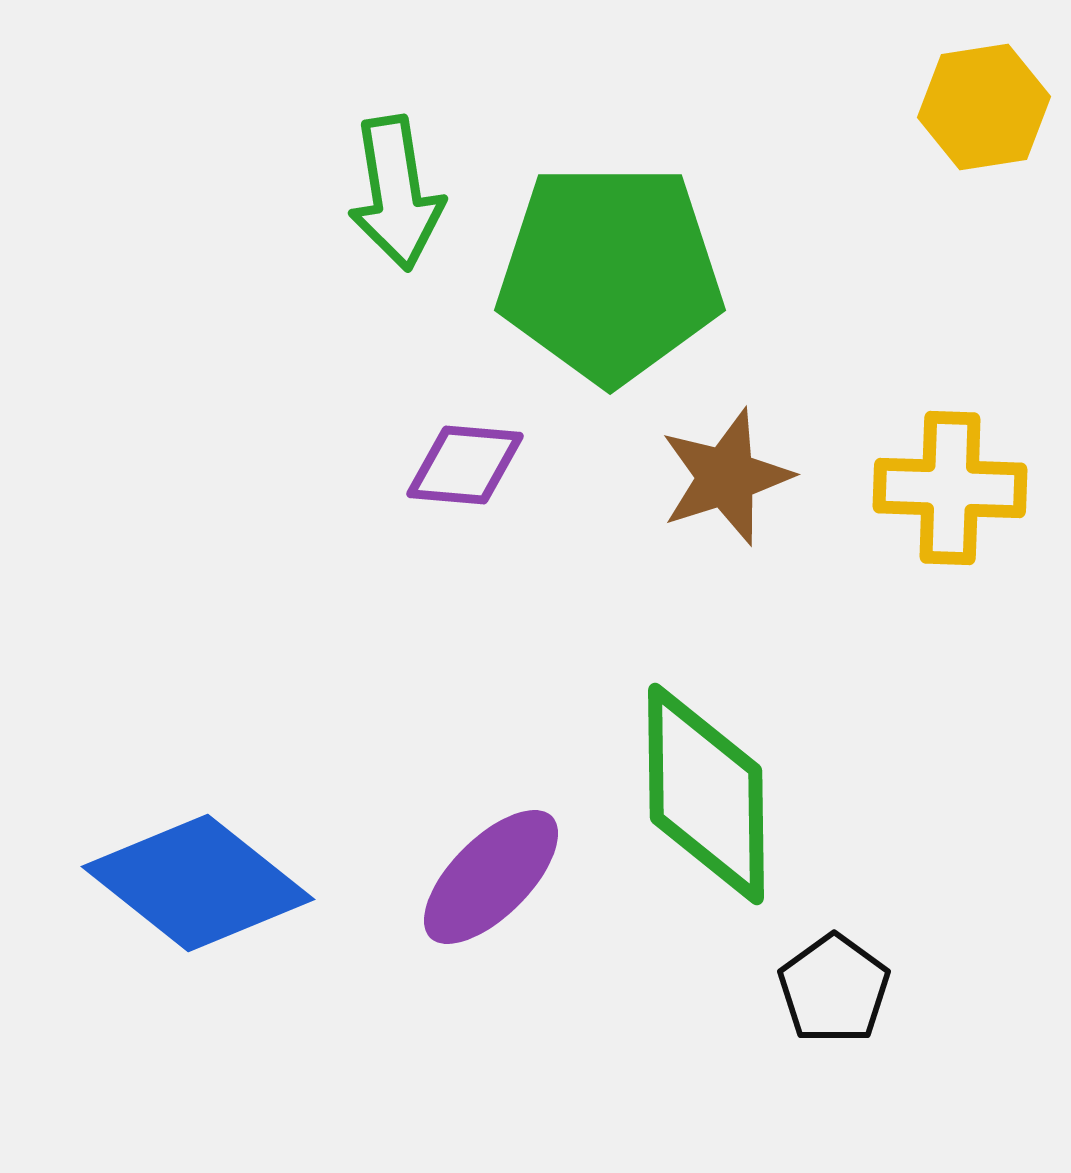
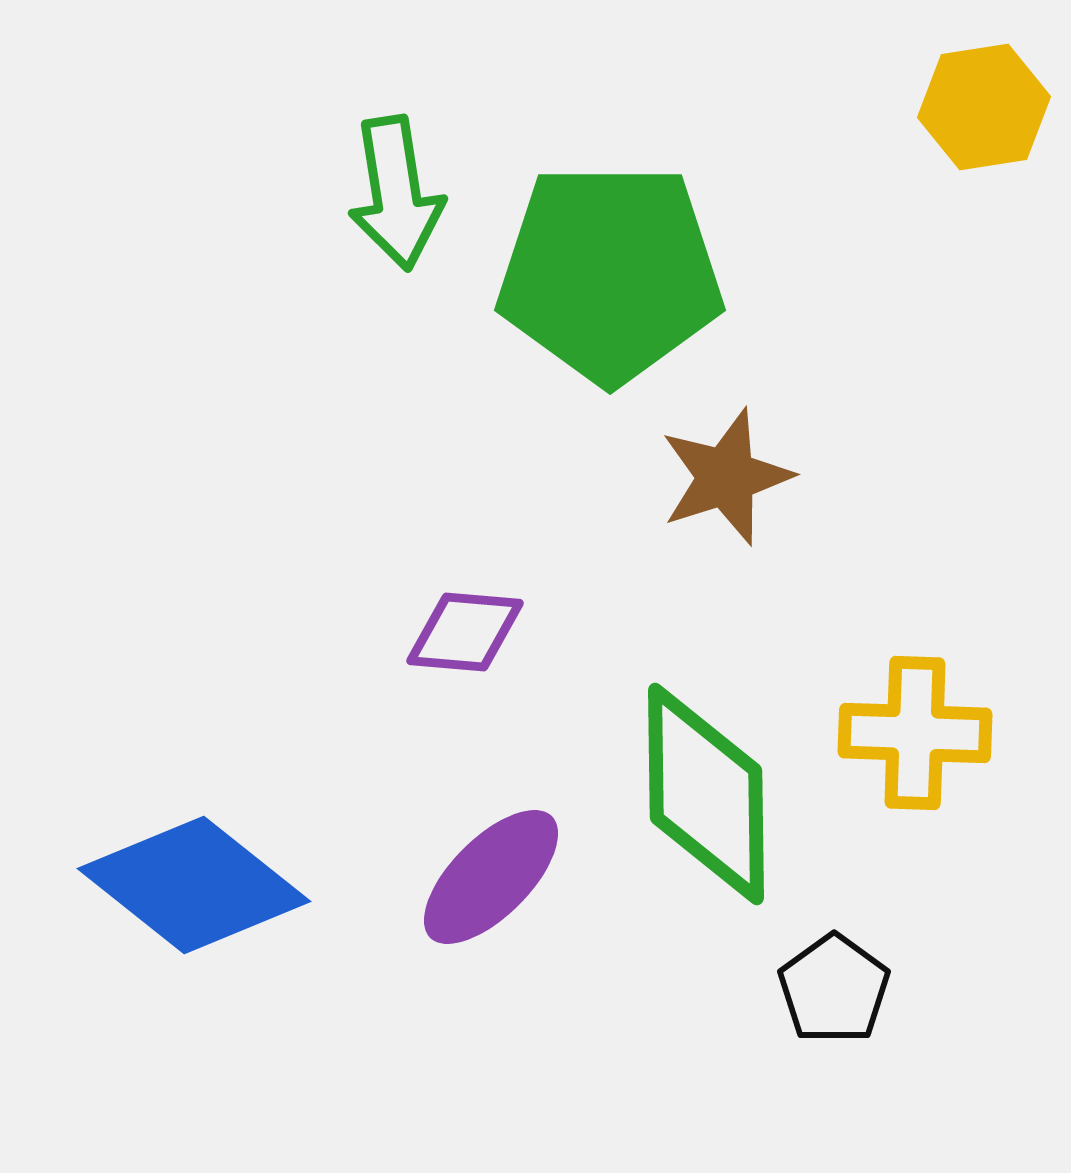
purple diamond: moved 167 px down
yellow cross: moved 35 px left, 245 px down
blue diamond: moved 4 px left, 2 px down
